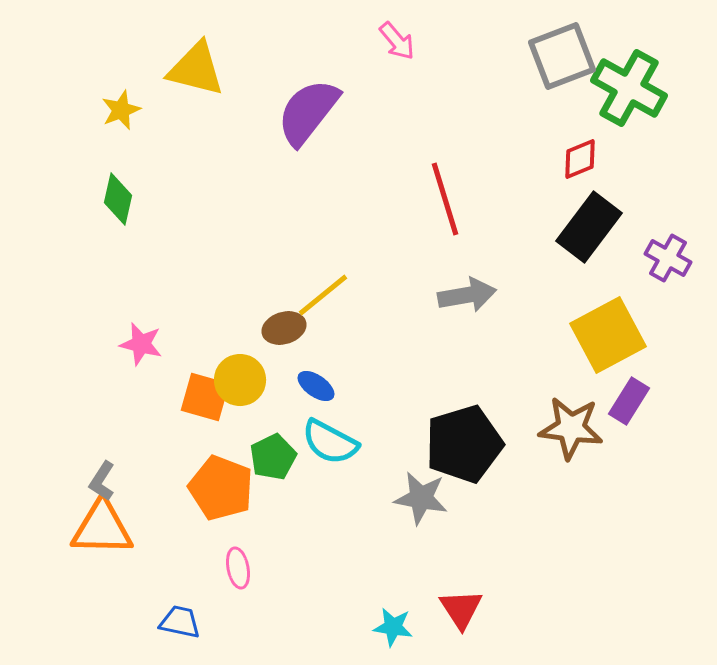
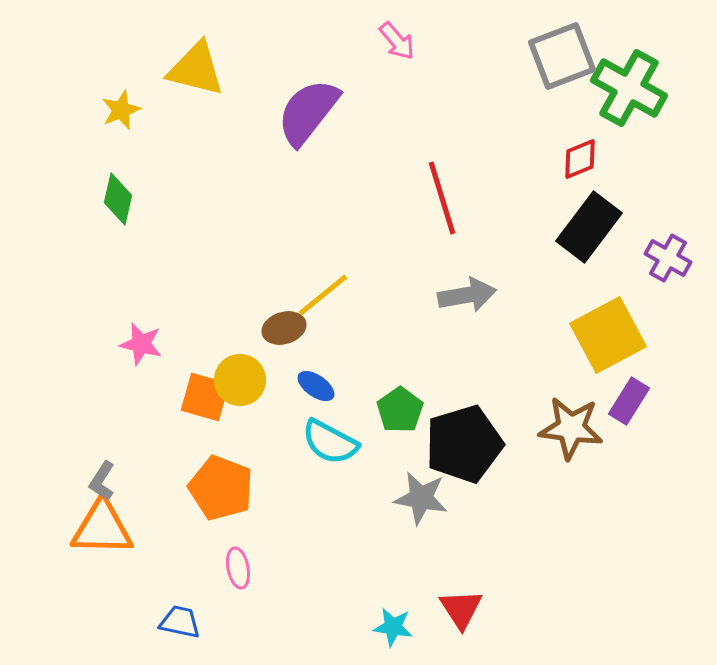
red line: moved 3 px left, 1 px up
green pentagon: moved 127 px right, 47 px up; rotated 9 degrees counterclockwise
